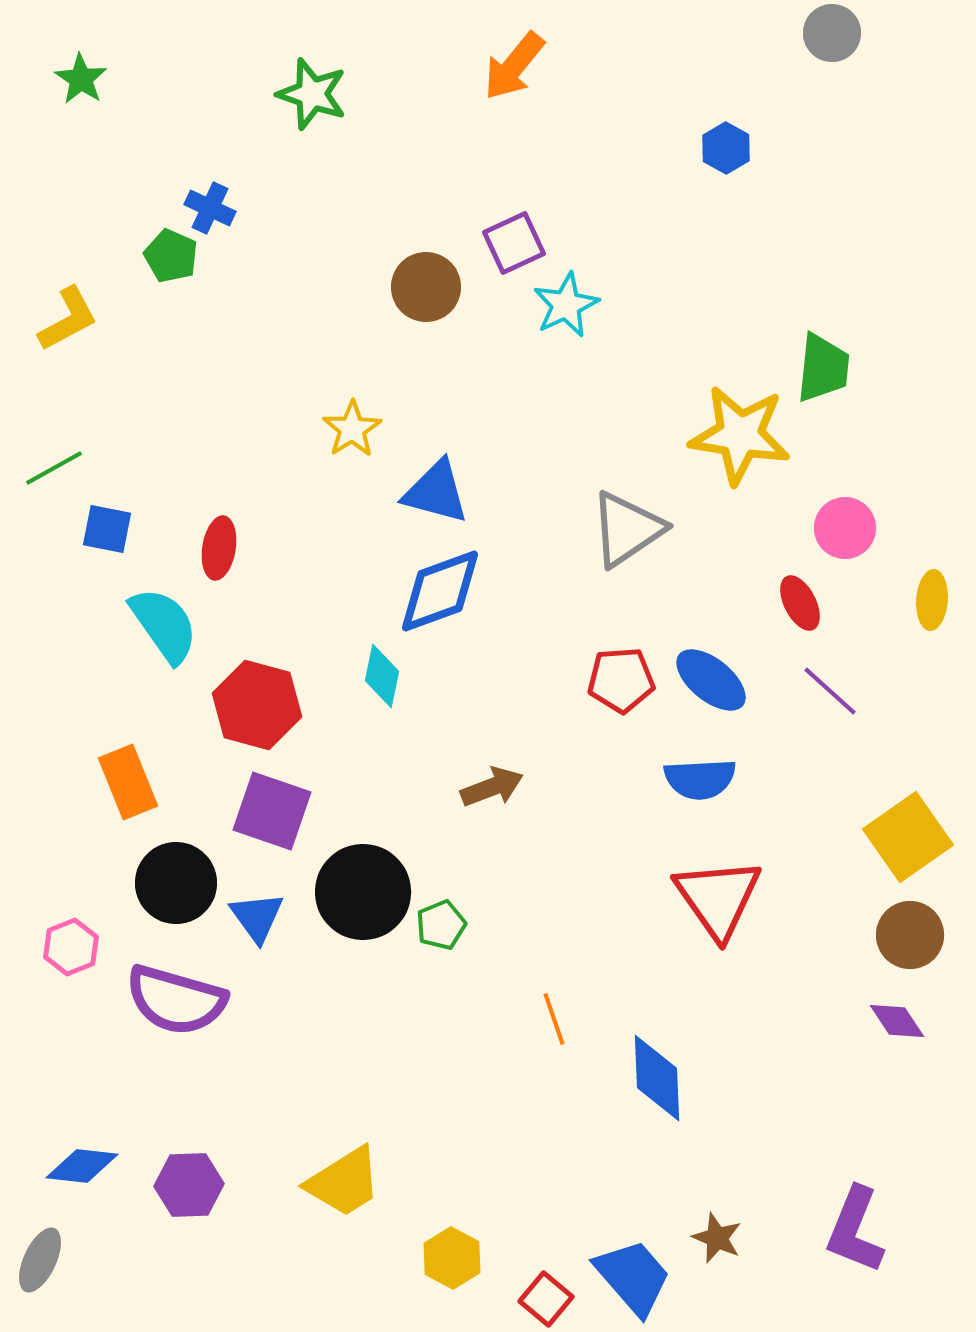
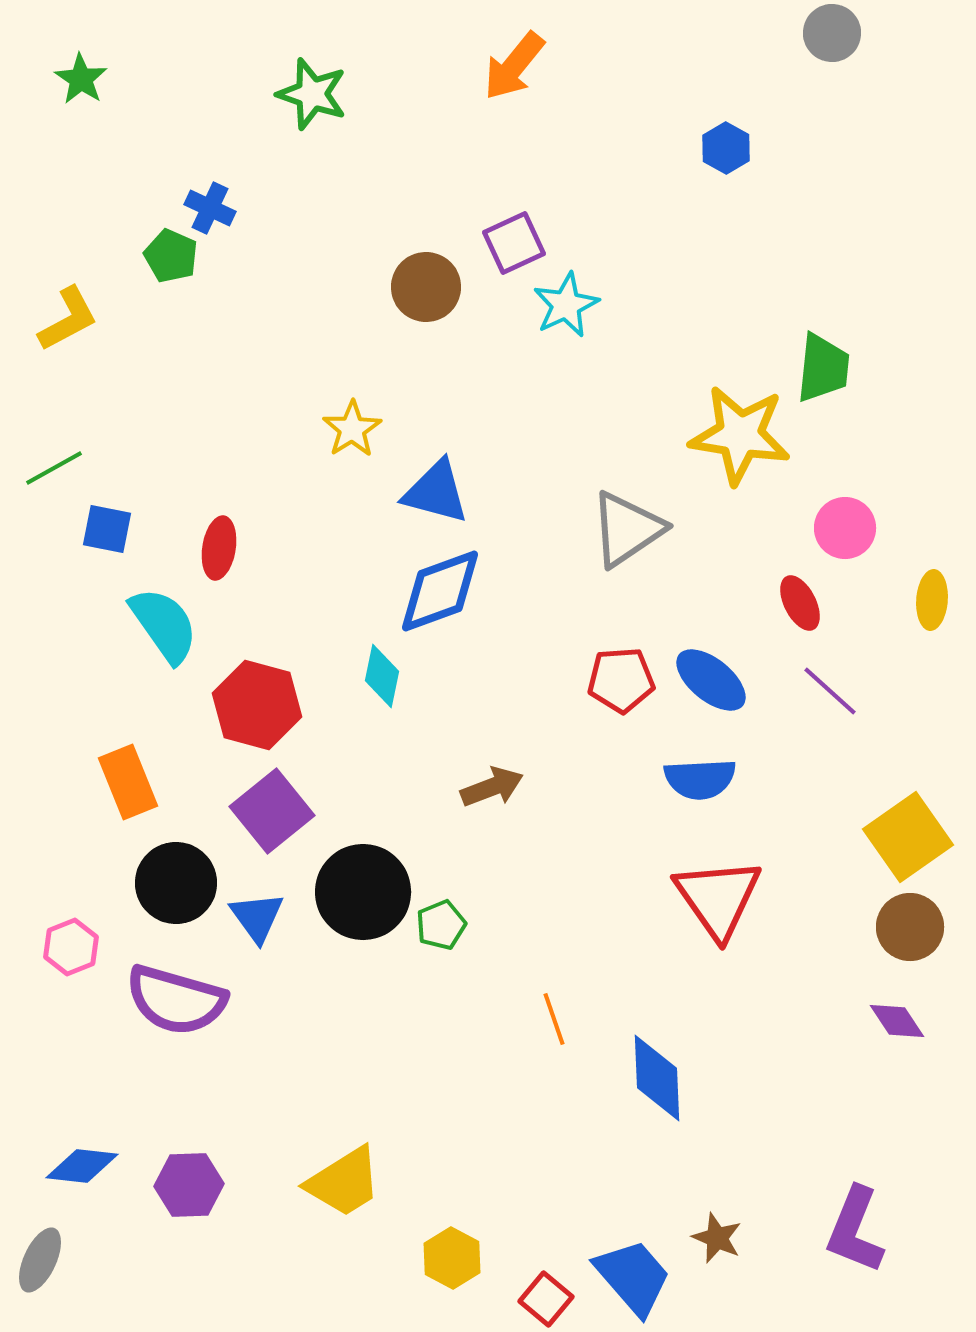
purple square at (272, 811): rotated 32 degrees clockwise
brown circle at (910, 935): moved 8 px up
